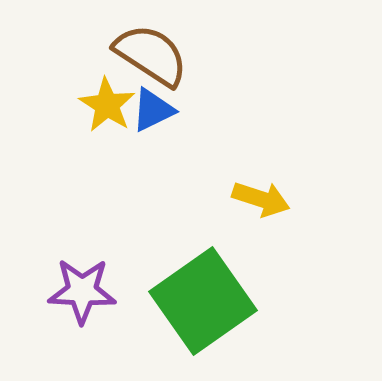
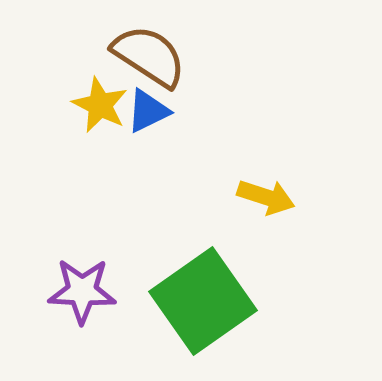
brown semicircle: moved 2 px left, 1 px down
yellow star: moved 7 px left; rotated 6 degrees counterclockwise
blue triangle: moved 5 px left, 1 px down
yellow arrow: moved 5 px right, 2 px up
